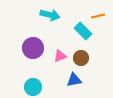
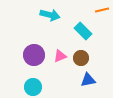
orange line: moved 4 px right, 6 px up
purple circle: moved 1 px right, 7 px down
blue triangle: moved 14 px right
